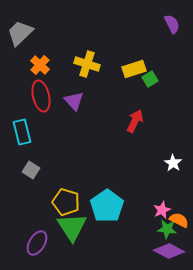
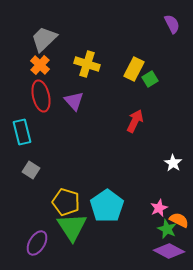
gray trapezoid: moved 24 px right, 6 px down
yellow rectangle: rotated 45 degrees counterclockwise
pink star: moved 3 px left, 2 px up
green star: rotated 18 degrees clockwise
